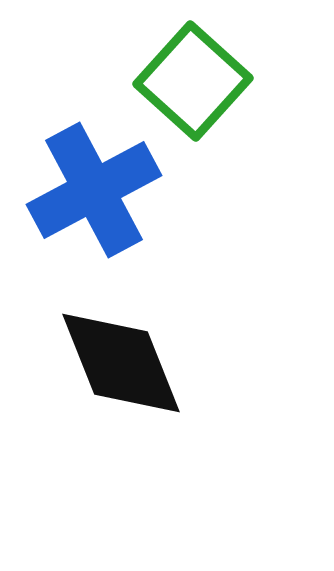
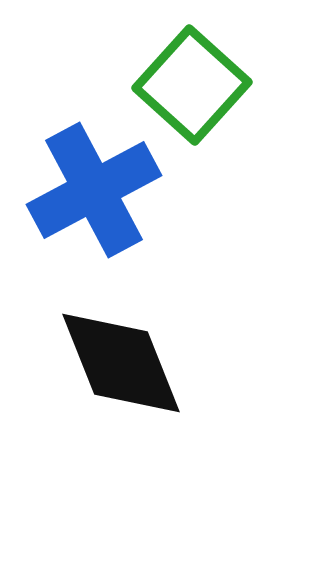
green square: moved 1 px left, 4 px down
